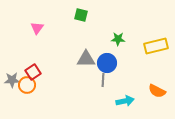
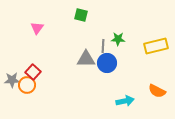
red square: rotated 14 degrees counterclockwise
gray line: moved 34 px up
